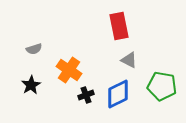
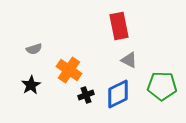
green pentagon: rotated 8 degrees counterclockwise
